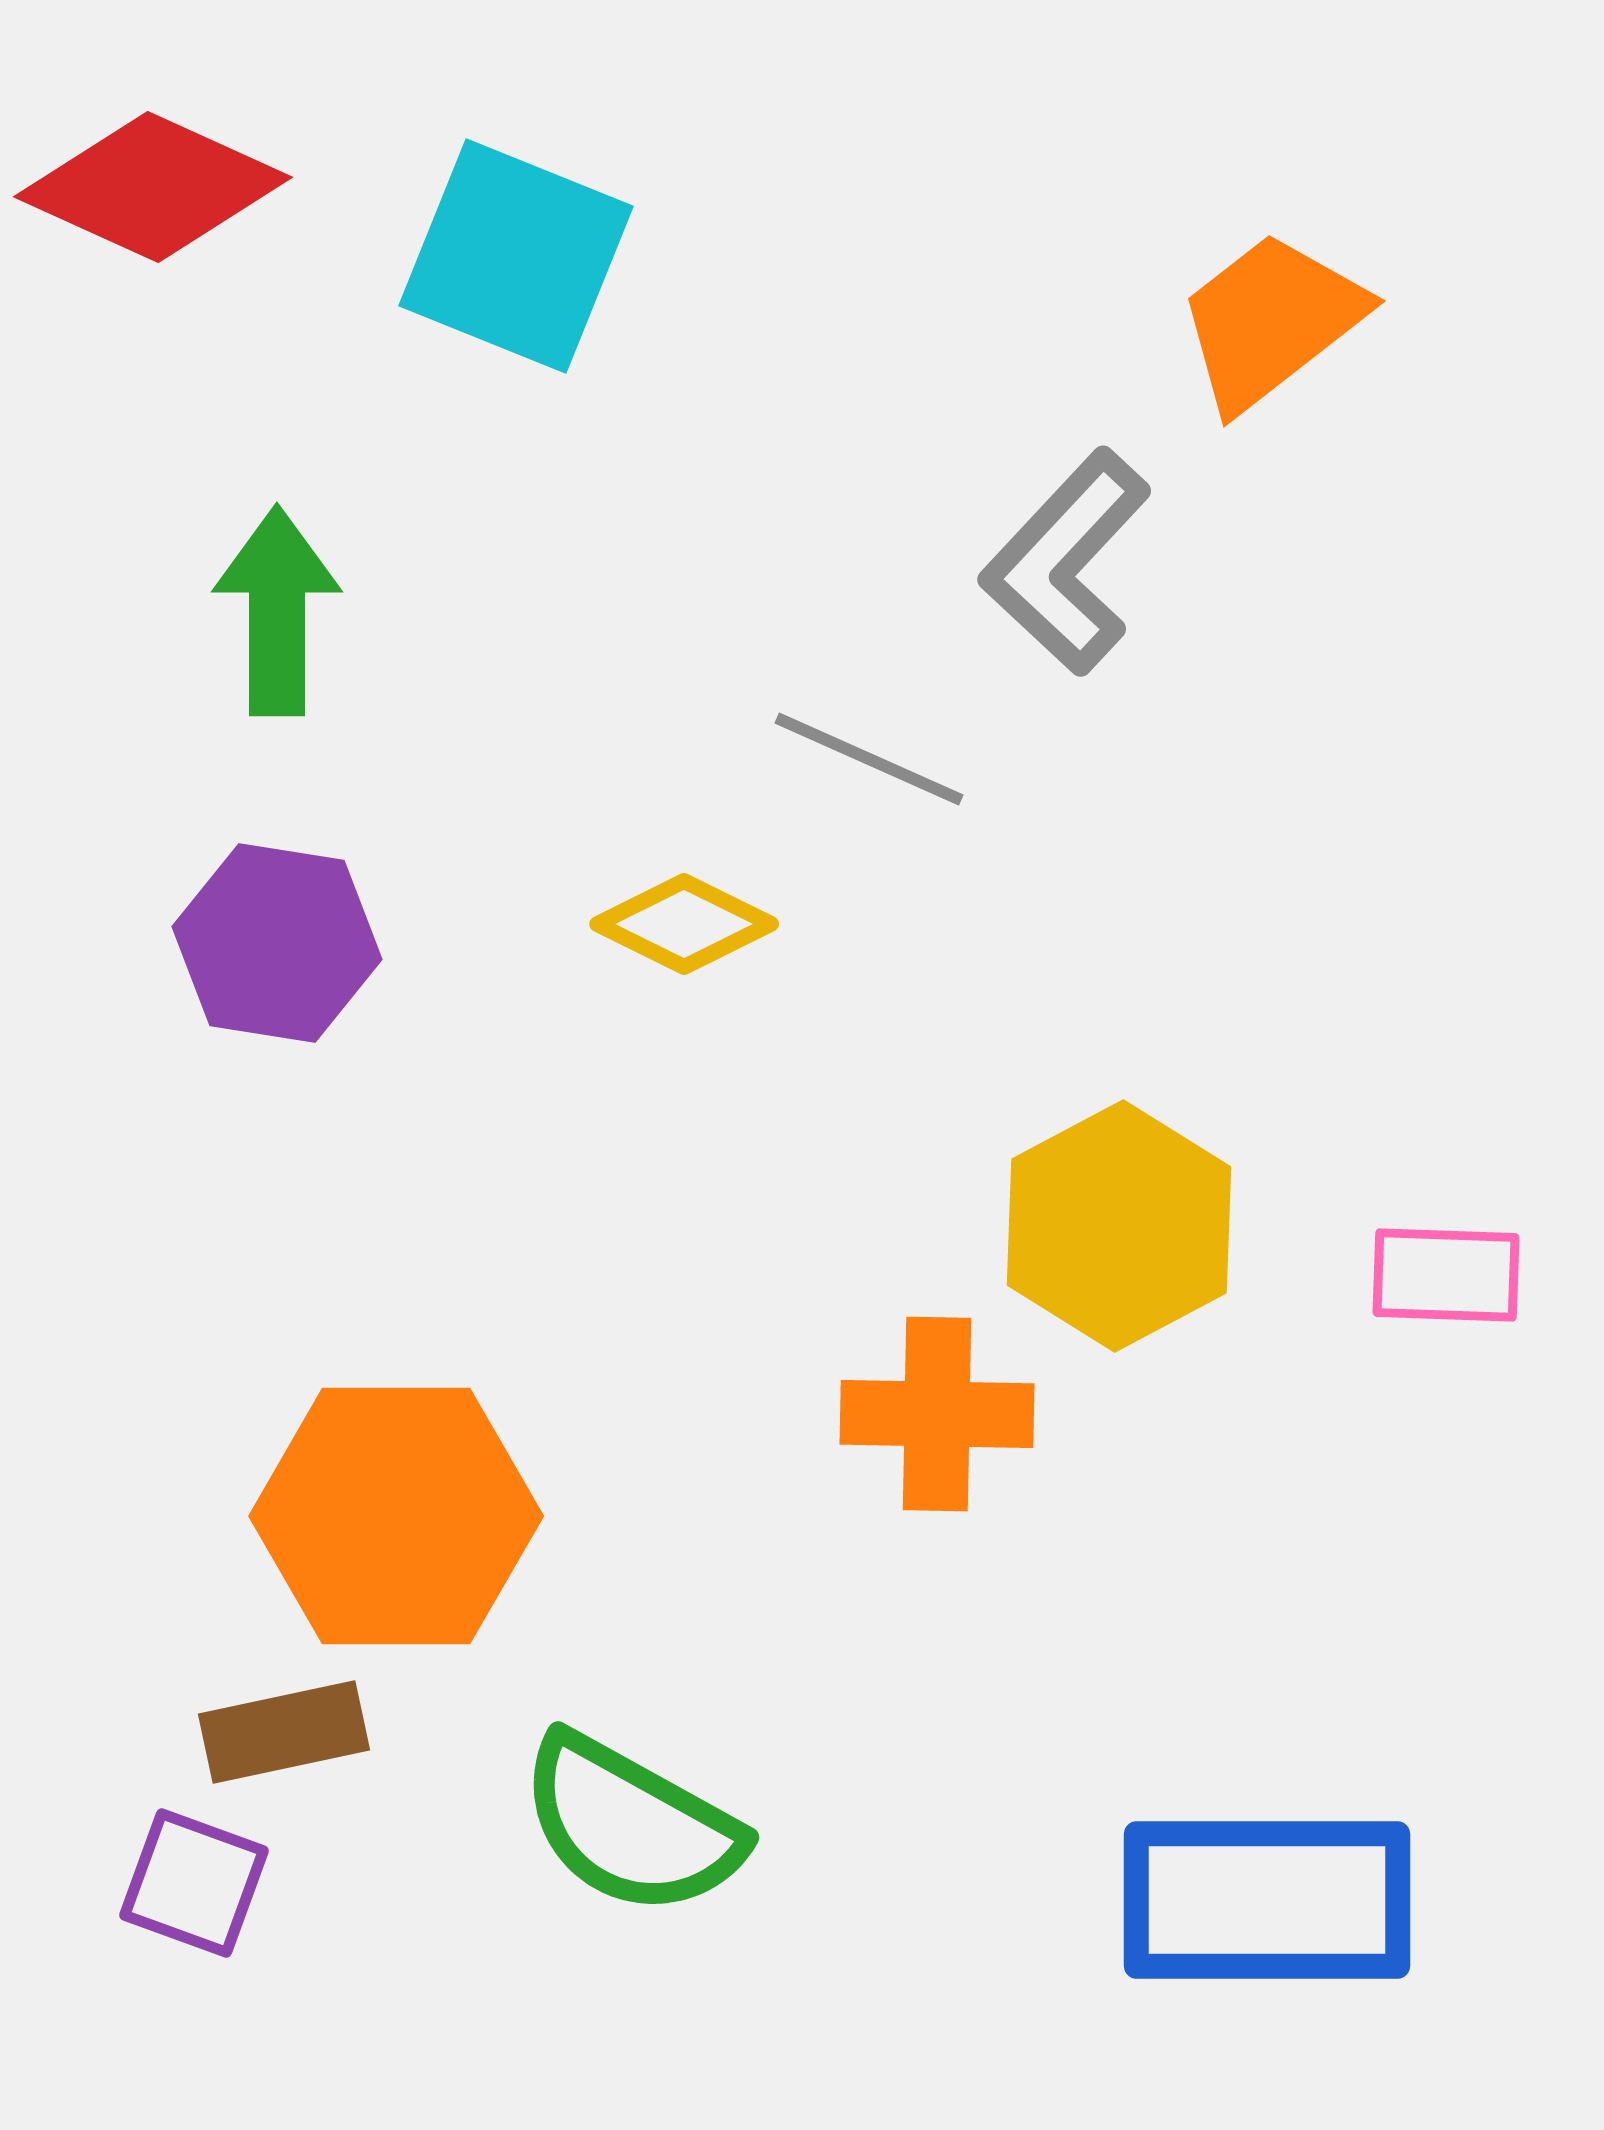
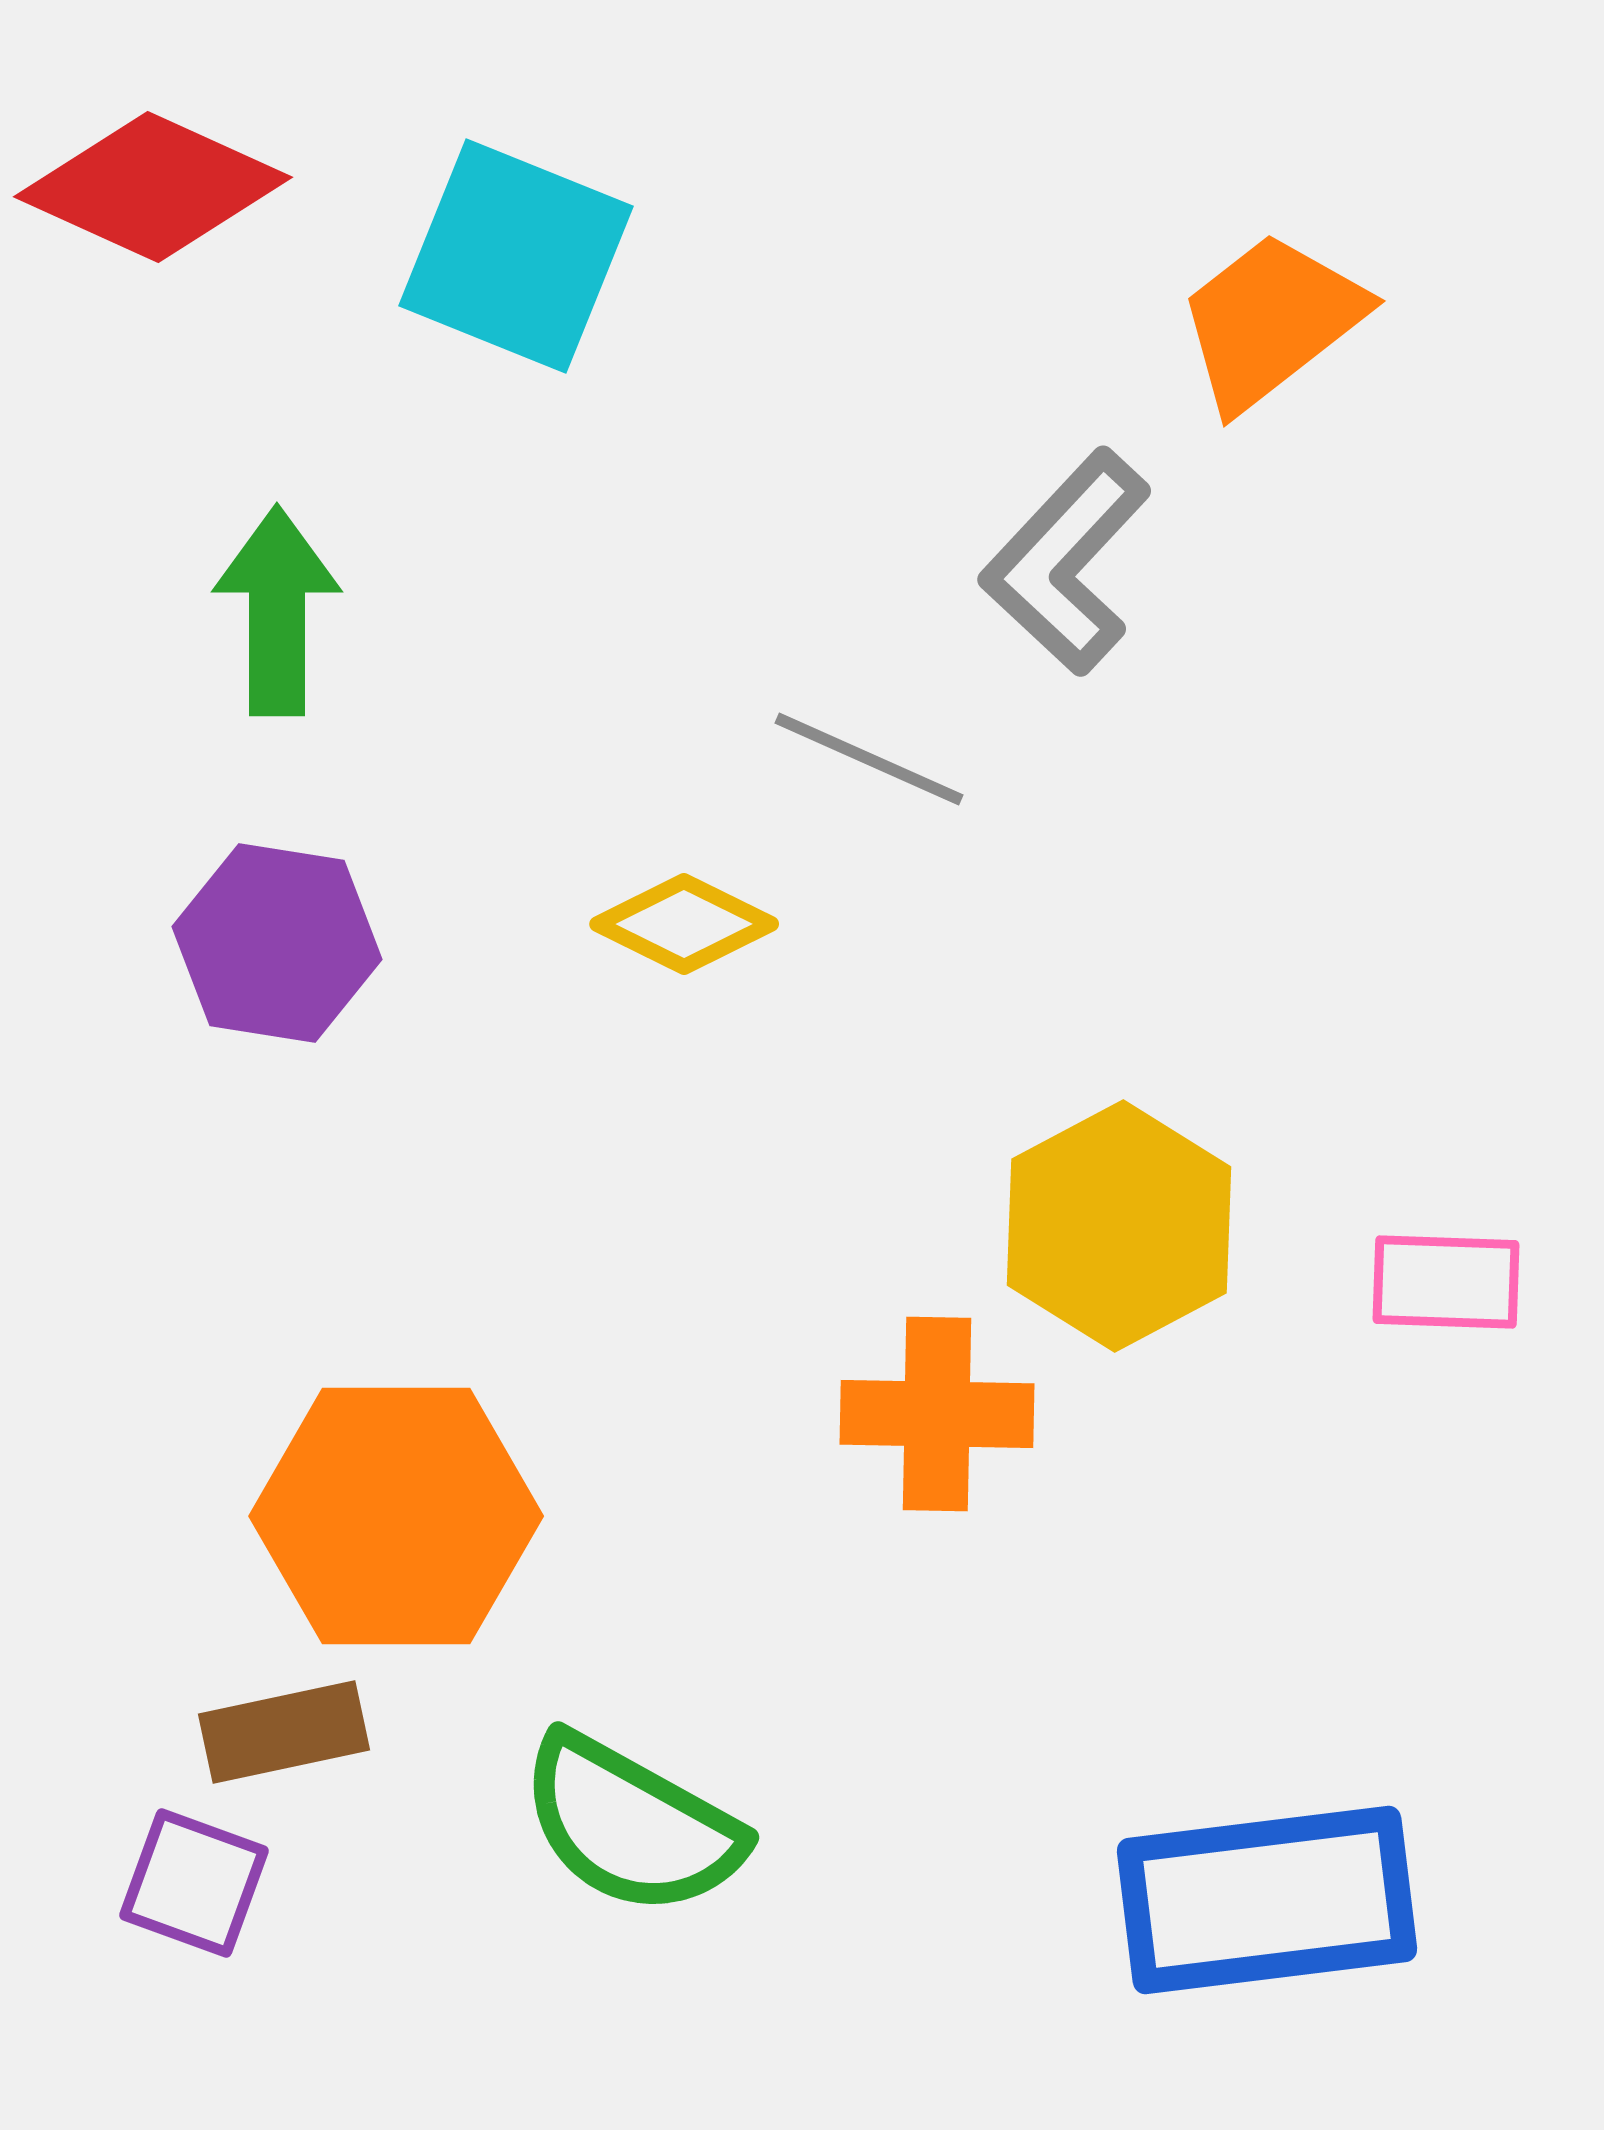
pink rectangle: moved 7 px down
blue rectangle: rotated 7 degrees counterclockwise
